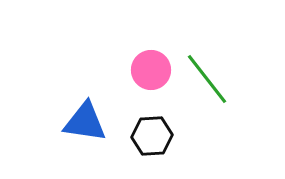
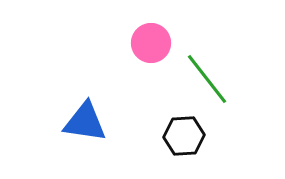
pink circle: moved 27 px up
black hexagon: moved 32 px right
